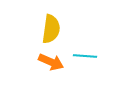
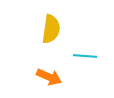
orange arrow: moved 2 px left, 15 px down
